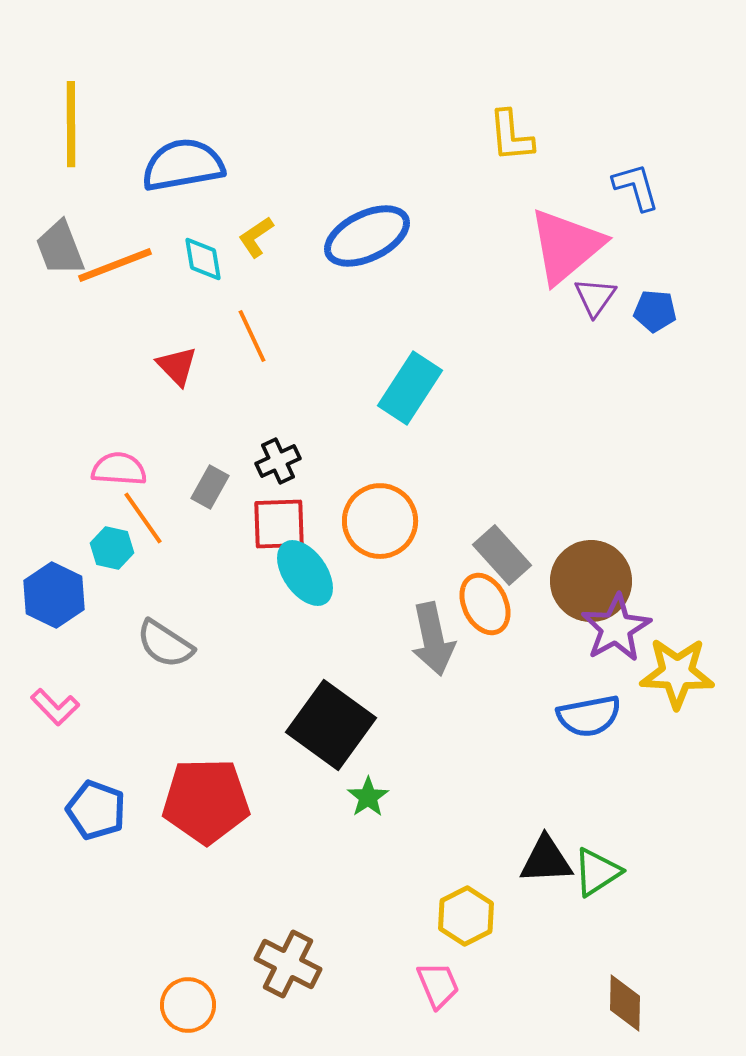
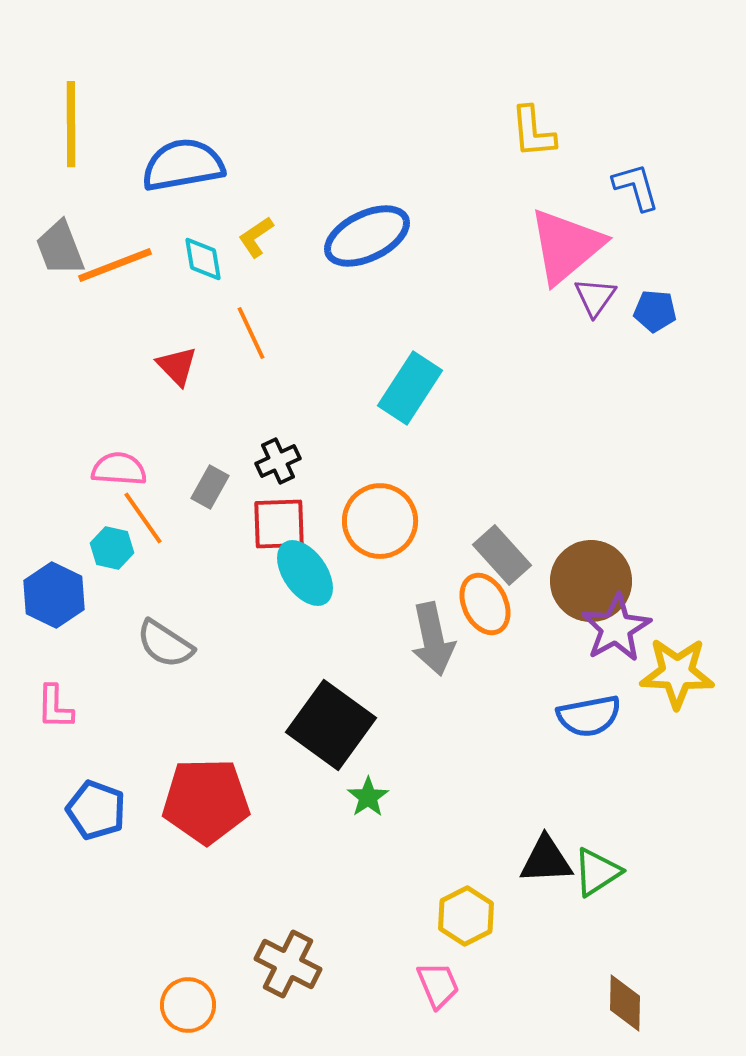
yellow L-shape at (511, 136): moved 22 px right, 4 px up
orange line at (252, 336): moved 1 px left, 3 px up
pink L-shape at (55, 707): rotated 45 degrees clockwise
